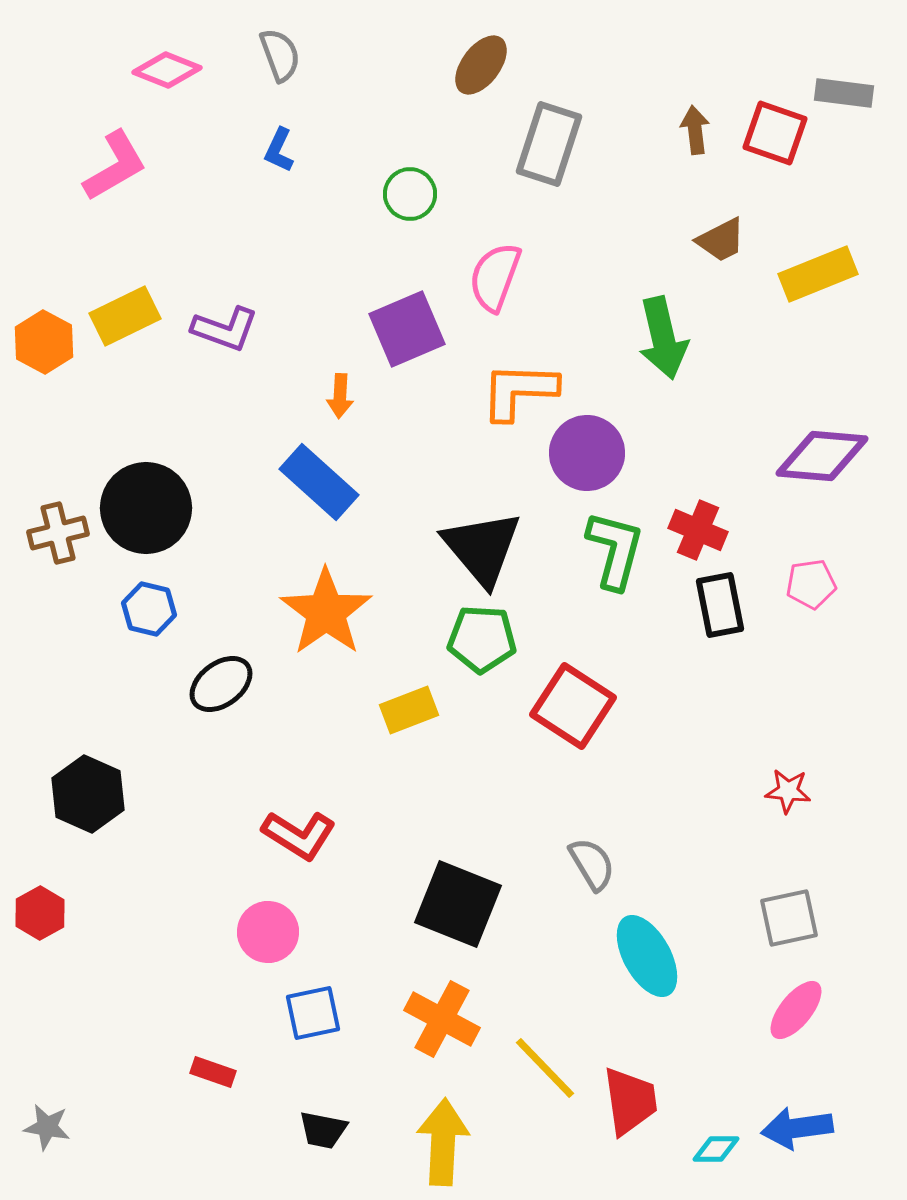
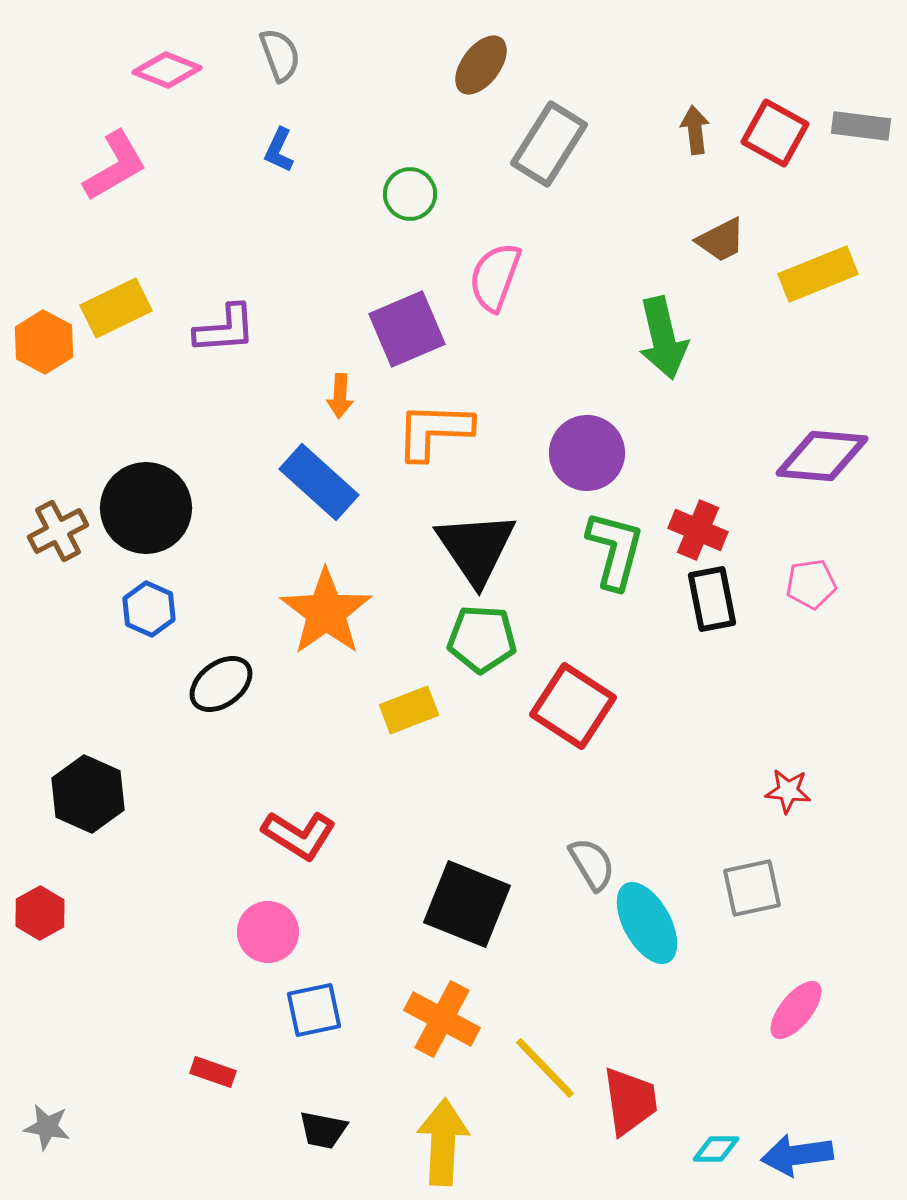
gray rectangle at (844, 93): moved 17 px right, 33 px down
red square at (775, 133): rotated 10 degrees clockwise
gray rectangle at (549, 144): rotated 14 degrees clockwise
yellow rectangle at (125, 316): moved 9 px left, 8 px up
purple L-shape at (225, 329): rotated 24 degrees counterclockwise
orange L-shape at (519, 391): moved 85 px left, 40 px down
brown cross at (58, 533): moved 2 px up; rotated 14 degrees counterclockwise
black triangle at (482, 548): moved 6 px left; rotated 6 degrees clockwise
black rectangle at (720, 605): moved 8 px left, 6 px up
blue hexagon at (149, 609): rotated 10 degrees clockwise
black square at (458, 904): moved 9 px right
gray square at (789, 918): moved 37 px left, 30 px up
cyan ellipse at (647, 956): moved 33 px up
blue square at (313, 1013): moved 1 px right, 3 px up
blue arrow at (797, 1128): moved 27 px down
